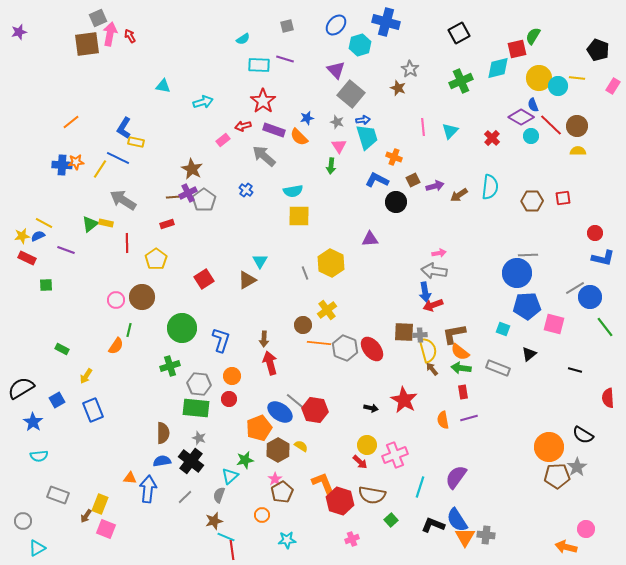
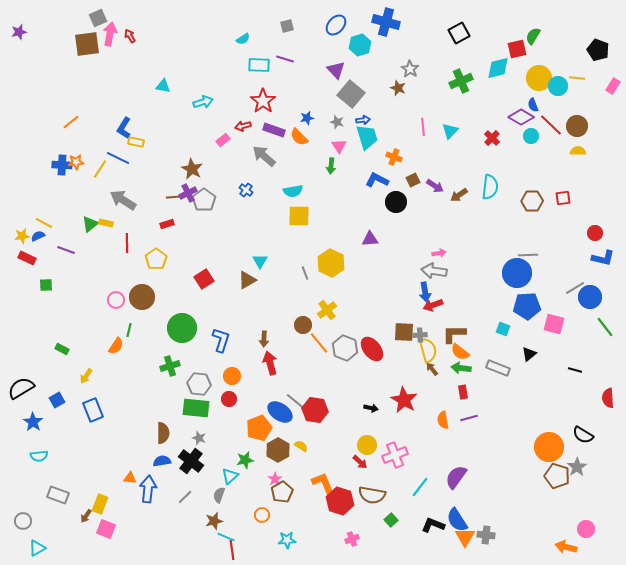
purple arrow at (435, 186): rotated 48 degrees clockwise
brown L-shape at (454, 334): rotated 10 degrees clockwise
orange line at (319, 343): rotated 45 degrees clockwise
brown pentagon at (557, 476): rotated 20 degrees clockwise
cyan line at (420, 487): rotated 20 degrees clockwise
